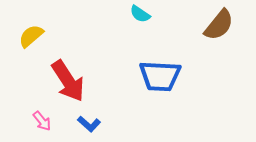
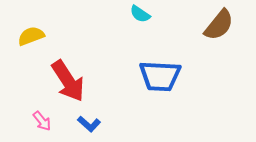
yellow semicircle: rotated 20 degrees clockwise
